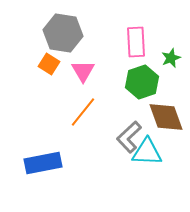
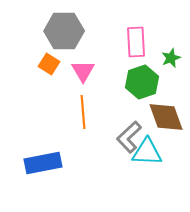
gray hexagon: moved 1 px right, 2 px up; rotated 9 degrees counterclockwise
orange line: rotated 44 degrees counterclockwise
